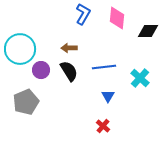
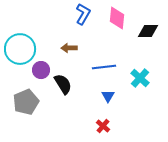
black semicircle: moved 6 px left, 13 px down
